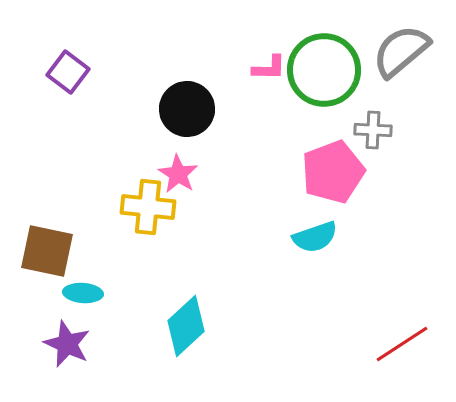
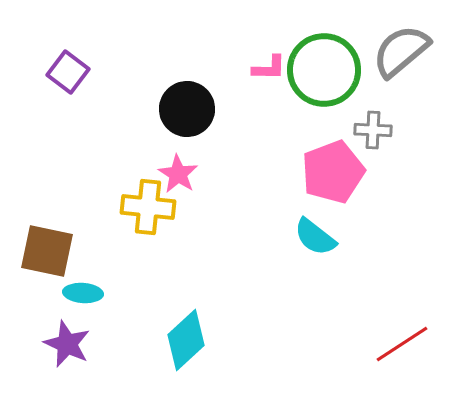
cyan semicircle: rotated 57 degrees clockwise
cyan diamond: moved 14 px down
